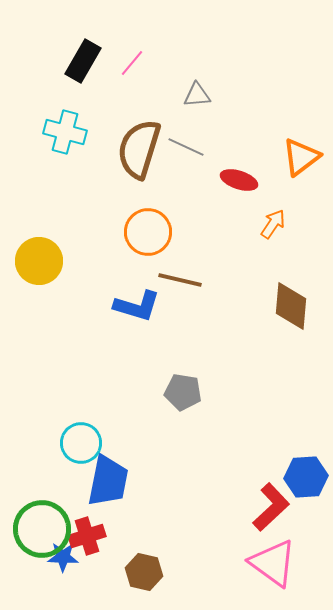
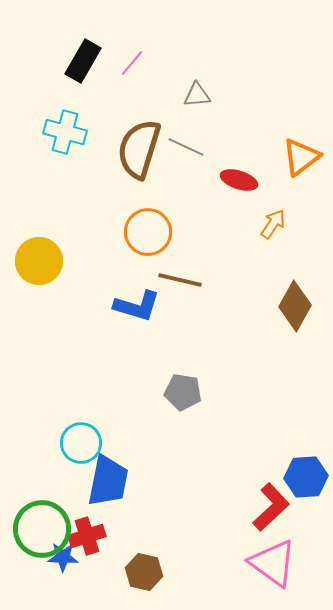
brown diamond: moved 4 px right; rotated 24 degrees clockwise
